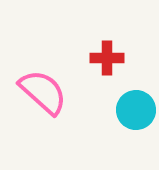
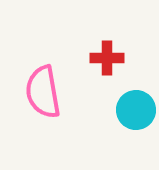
pink semicircle: rotated 142 degrees counterclockwise
